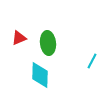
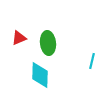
cyan line: rotated 14 degrees counterclockwise
